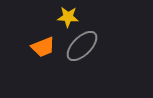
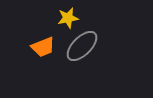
yellow star: moved 1 px down; rotated 15 degrees counterclockwise
